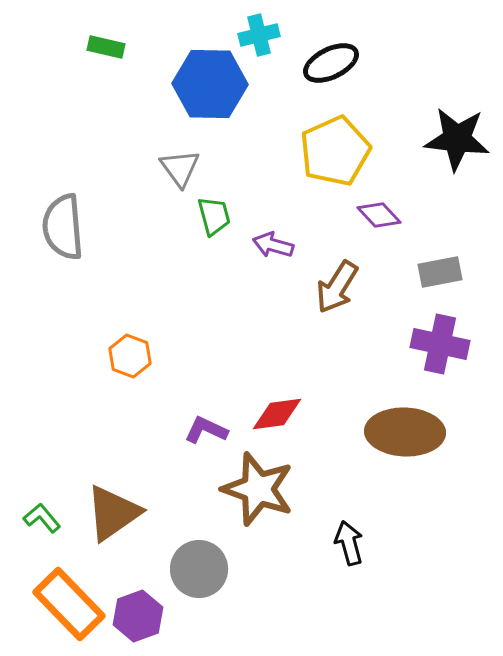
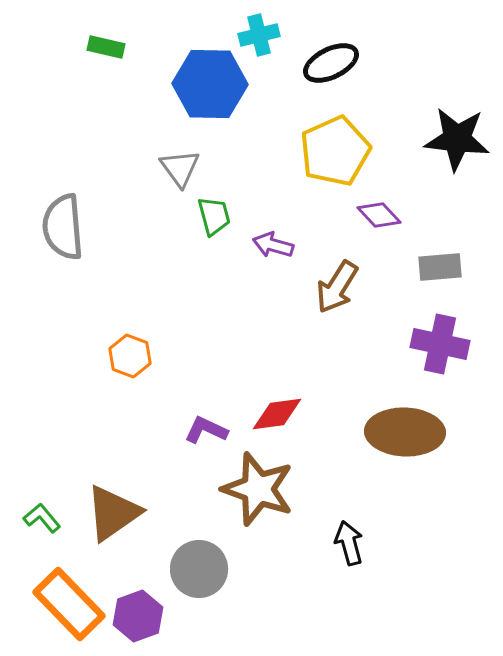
gray rectangle: moved 5 px up; rotated 6 degrees clockwise
